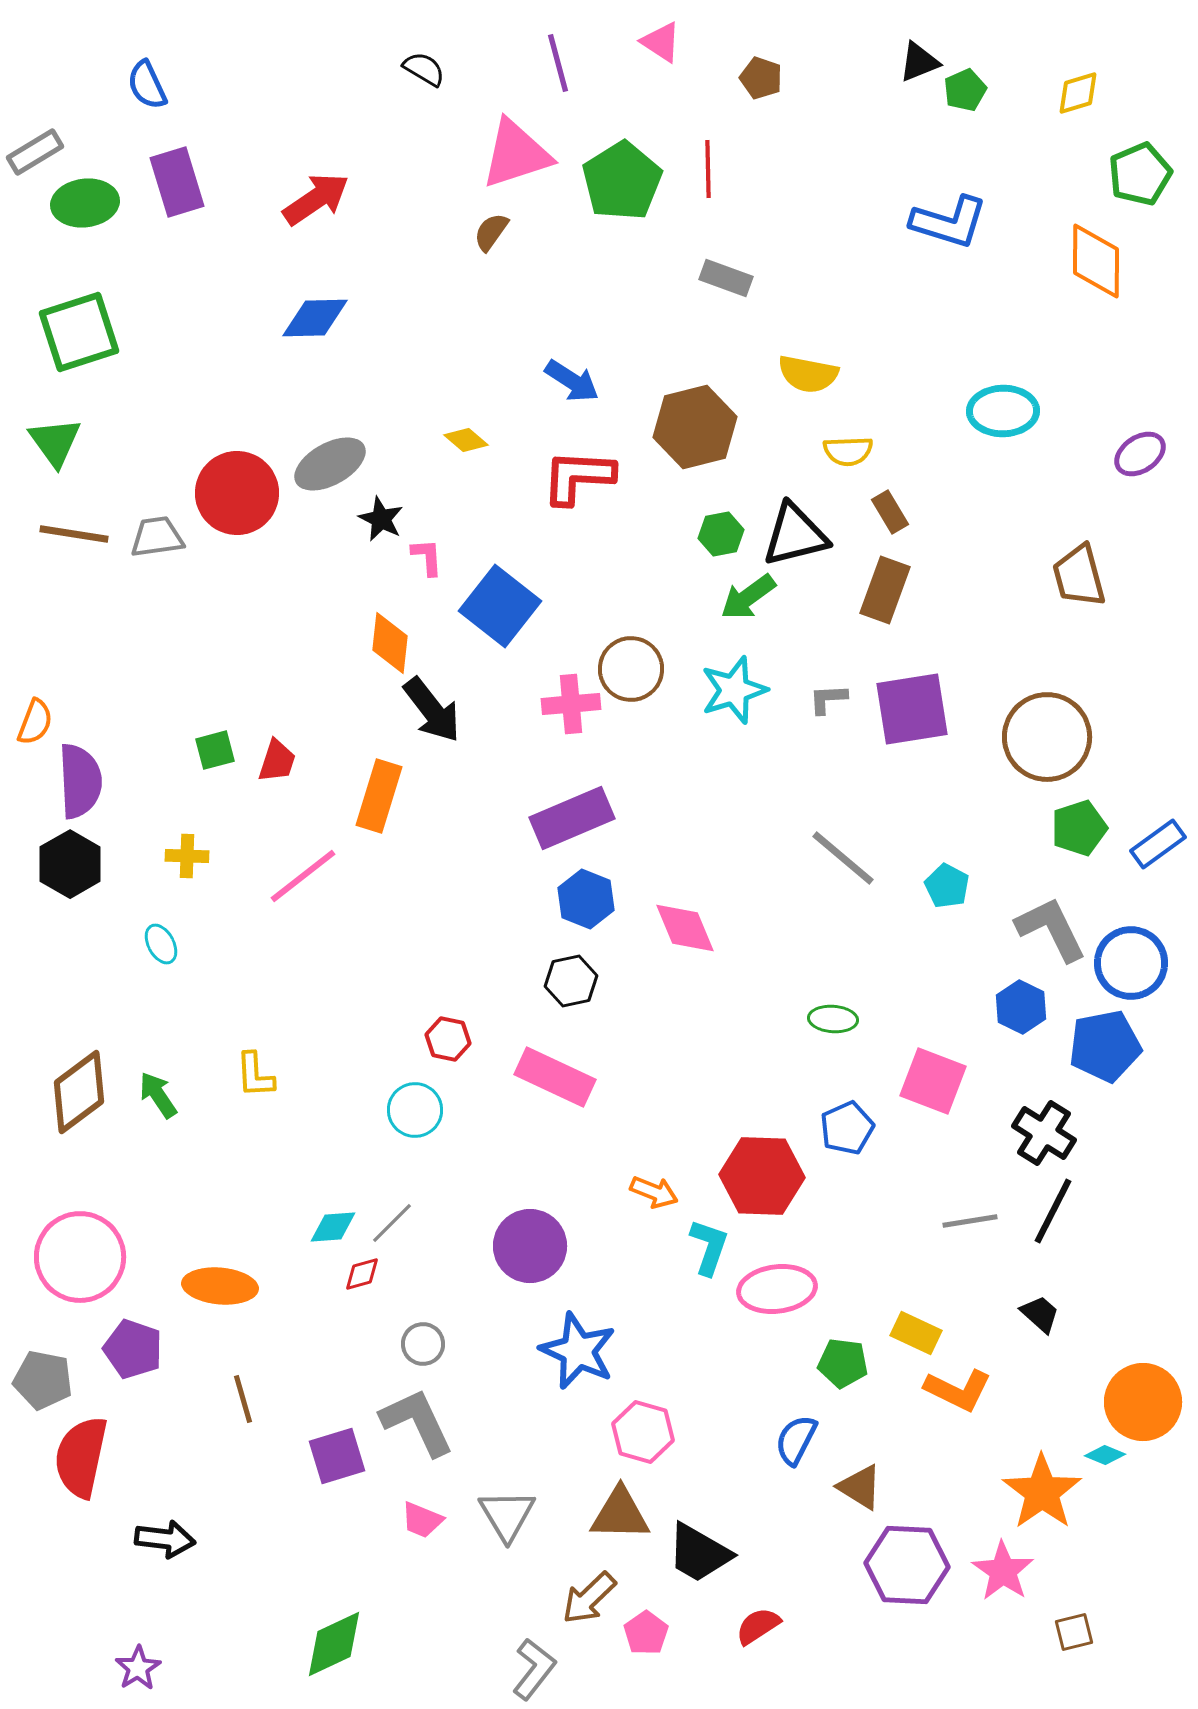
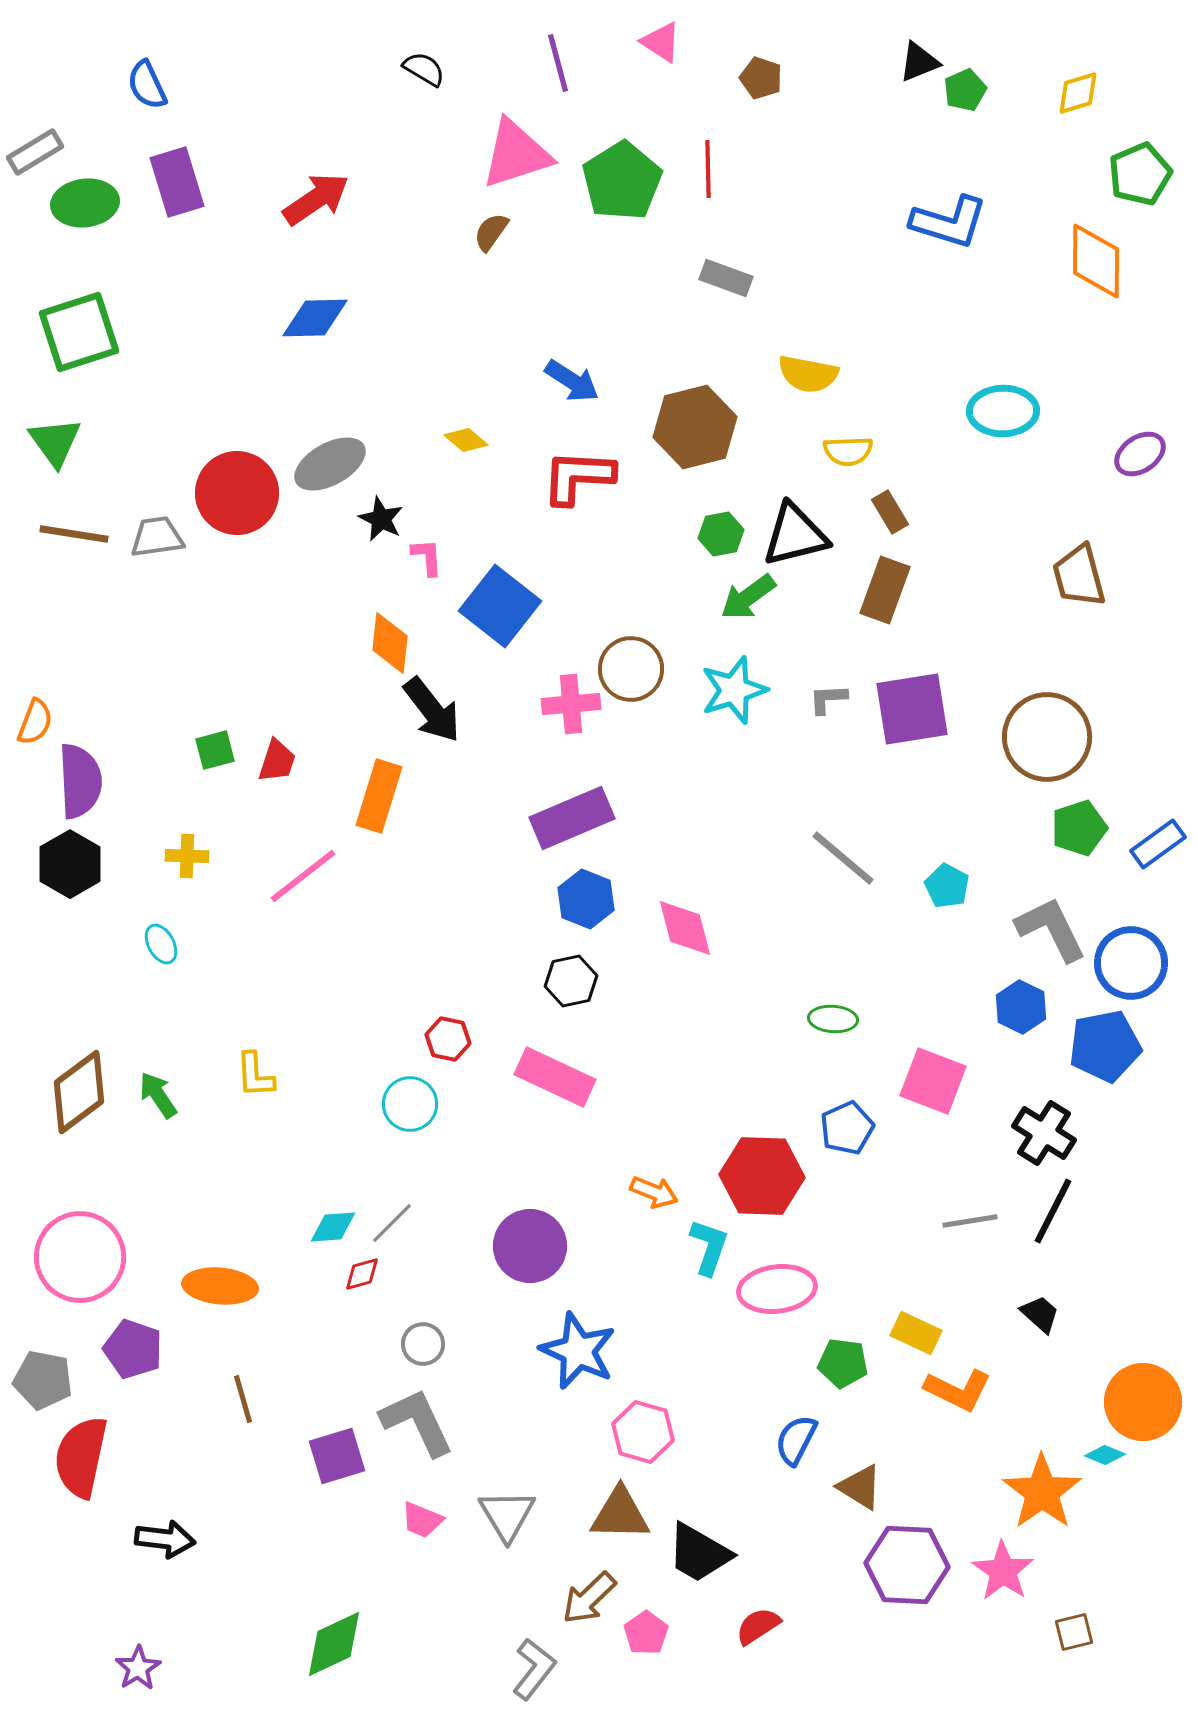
pink diamond at (685, 928): rotated 8 degrees clockwise
cyan circle at (415, 1110): moved 5 px left, 6 px up
